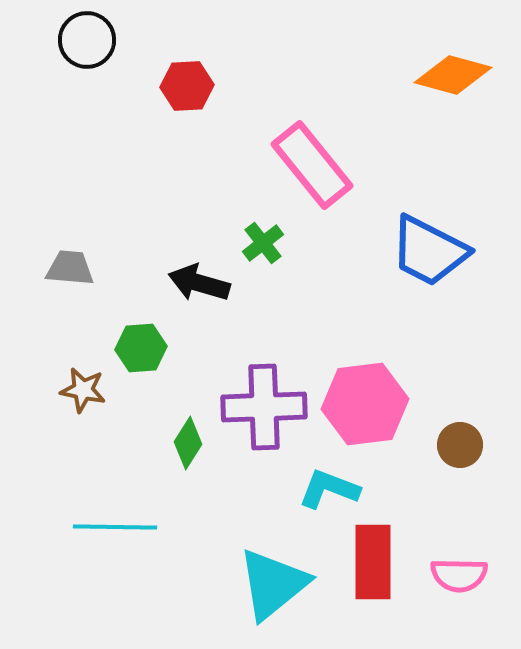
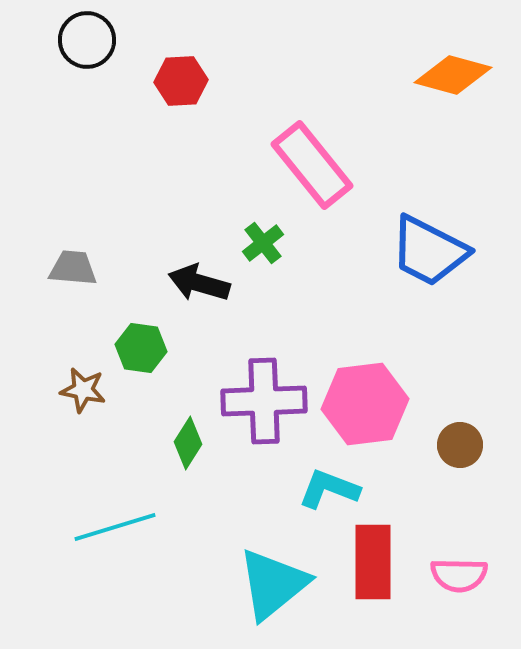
red hexagon: moved 6 px left, 5 px up
gray trapezoid: moved 3 px right
green hexagon: rotated 12 degrees clockwise
purple cross: moved 6 px up
cyan line: rotated 18 degrees counterclockwise
